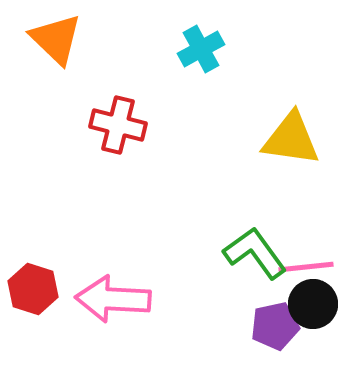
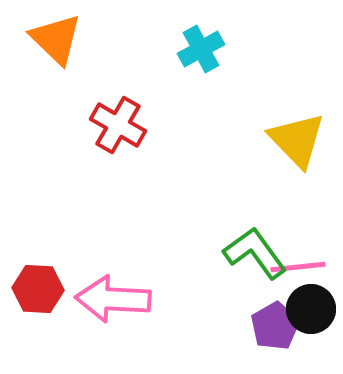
red cross: rotated 16 degrees clockwise
yellow triangle: moved 6 px right, 1 px down; rotated 38 degrees clockwise
pink line: moved 8 px left
red hexagon: moved 5 px right; rotated 15 degrees counterclockwise
black circle: moved 2 px left, 5 px down
purple pentagon: rotated 18 degrees counterclockwise
